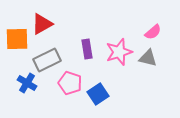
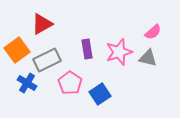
orange square: moved 11 px down; rotated 35 degrees counterclockwise
pink pentagon: rotated 15 degrees clockwise
blue square: moved 2 px right
